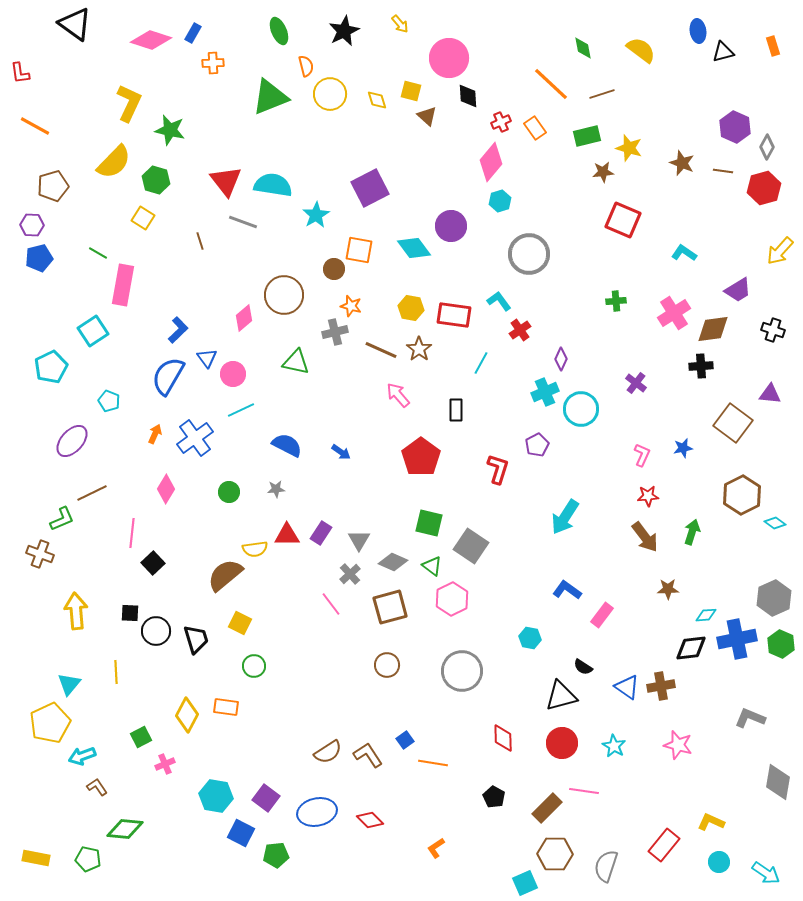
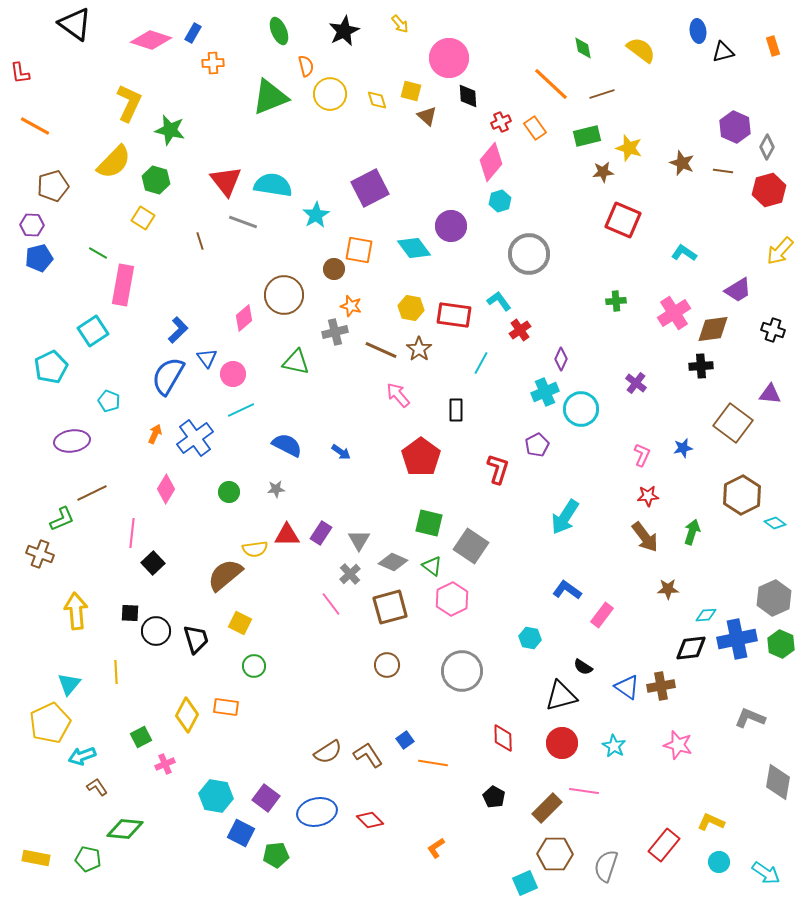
red hexagon at (764, 188): moved 5 px right, 2 px down
purple ellipse at (72, 441): rotated 40 degrees clockwise
